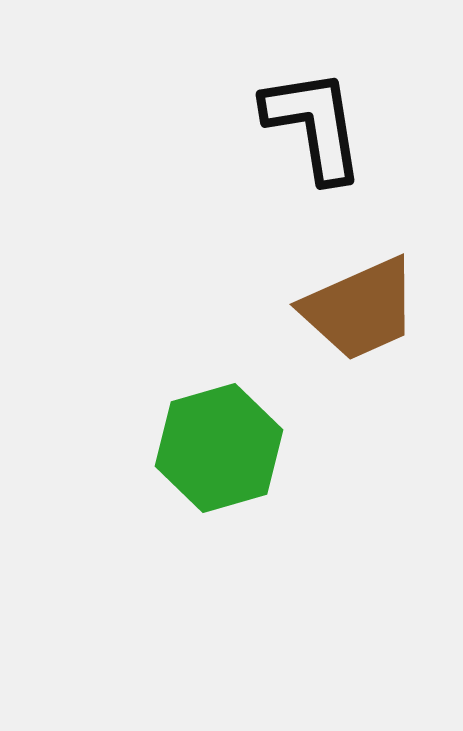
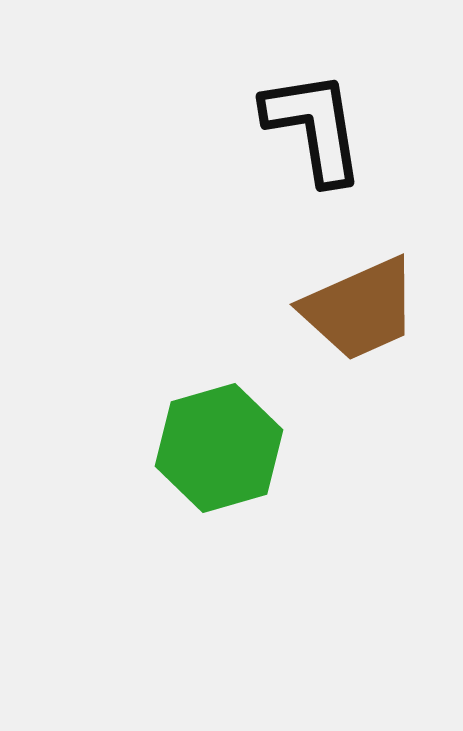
black L-shape: moved 2 px down
